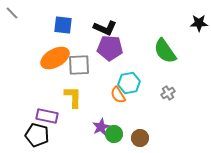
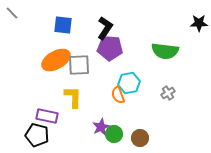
black L-shape: rotated 80 degrees counterclockwise
green semicircle: rotated 48 degrees counterclockwise
orange ellipse: moved 1 px right, 2 px down
orange semicircle: rotated 12 degrees clockwise
